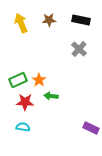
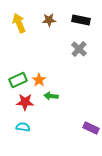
yellow arrow: moved 2 px left
